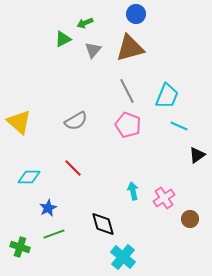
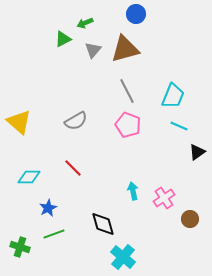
brown triangle: moved 5 px left, 1 px down
cyan trapezoid: moved 6 px right
black triangle: moved 3 px up
